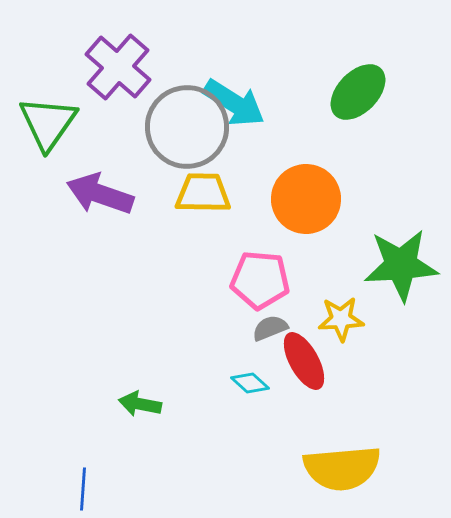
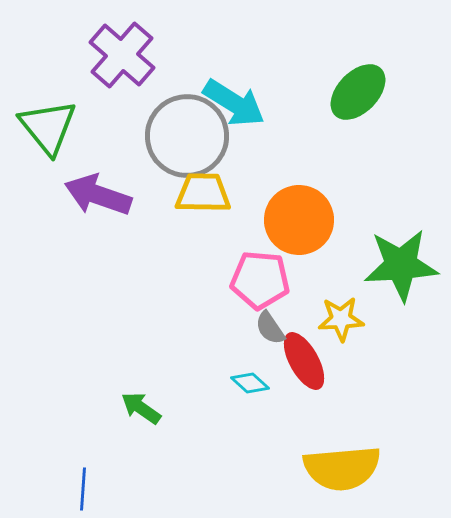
purple cross: moved 4 px right, 12 px up
green triangle: moved 4 px down; rotated 14 degrees counterclockwise
gray circle: moved 9 px down
purple arrow: moved 2 px left, 1 px down
orange circle: moved 7 px left, 21 px down
gray semicircle: rotated 102 degrees counterclockwise
green arrow: moved 1 px right, 4 px down; rotated 24 degrees clockwise
